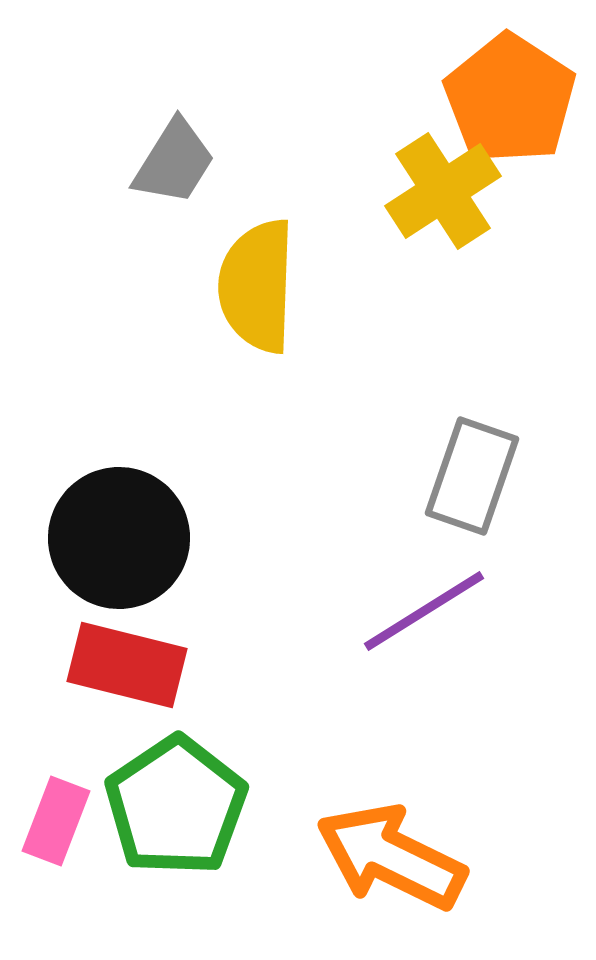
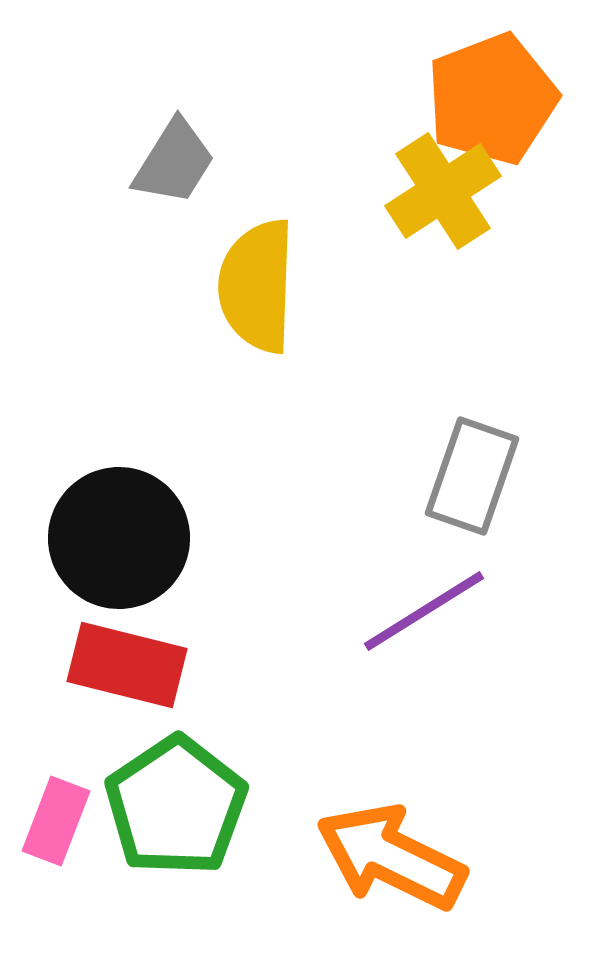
orange pentagon: moved 18 px left; rotated 18 degrees clockwise
